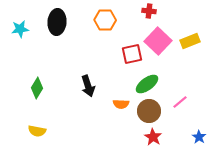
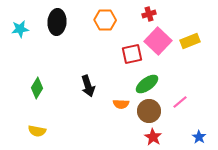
red cross: moved 3 px down; rotated 24 degrees counterclockwise
